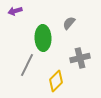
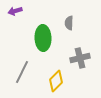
gray semicircle: rotated 40 degrees counterclockwise
gray line: moved 5 px left, 7 px down
